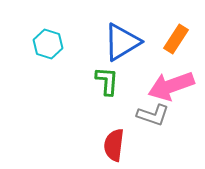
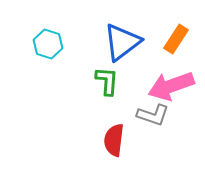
blue triangle: rotated 6 degrees counterclockwise
red semicircle: moved 5 px up
